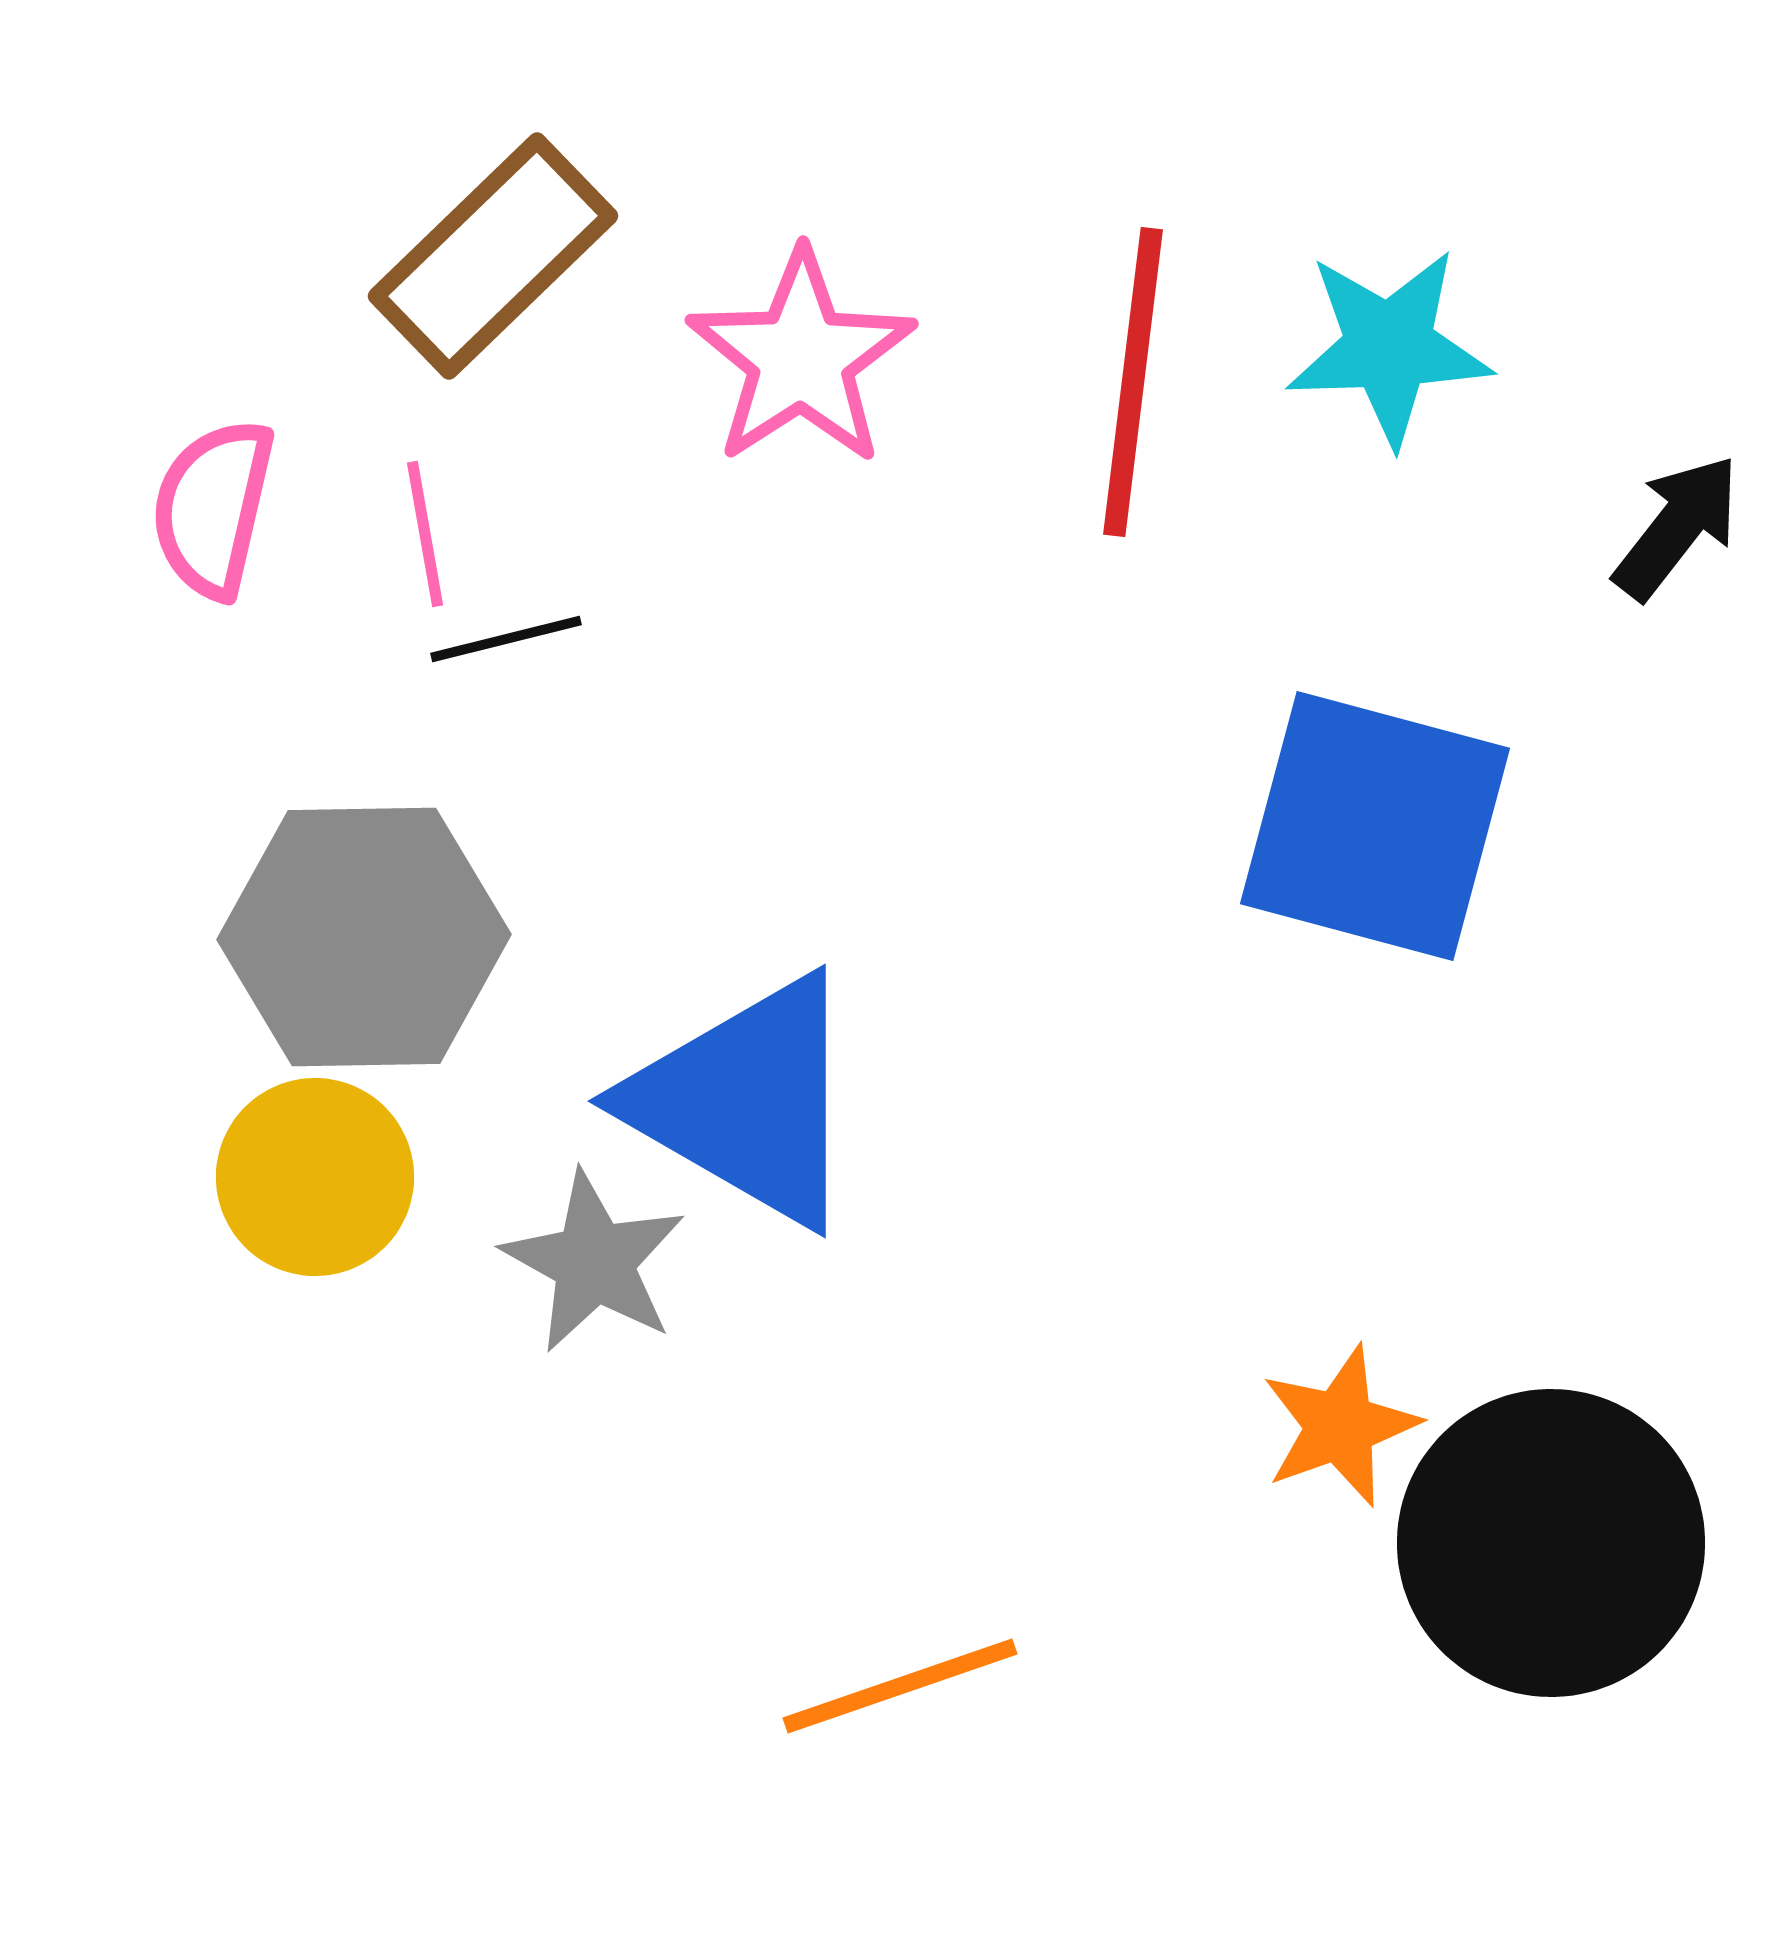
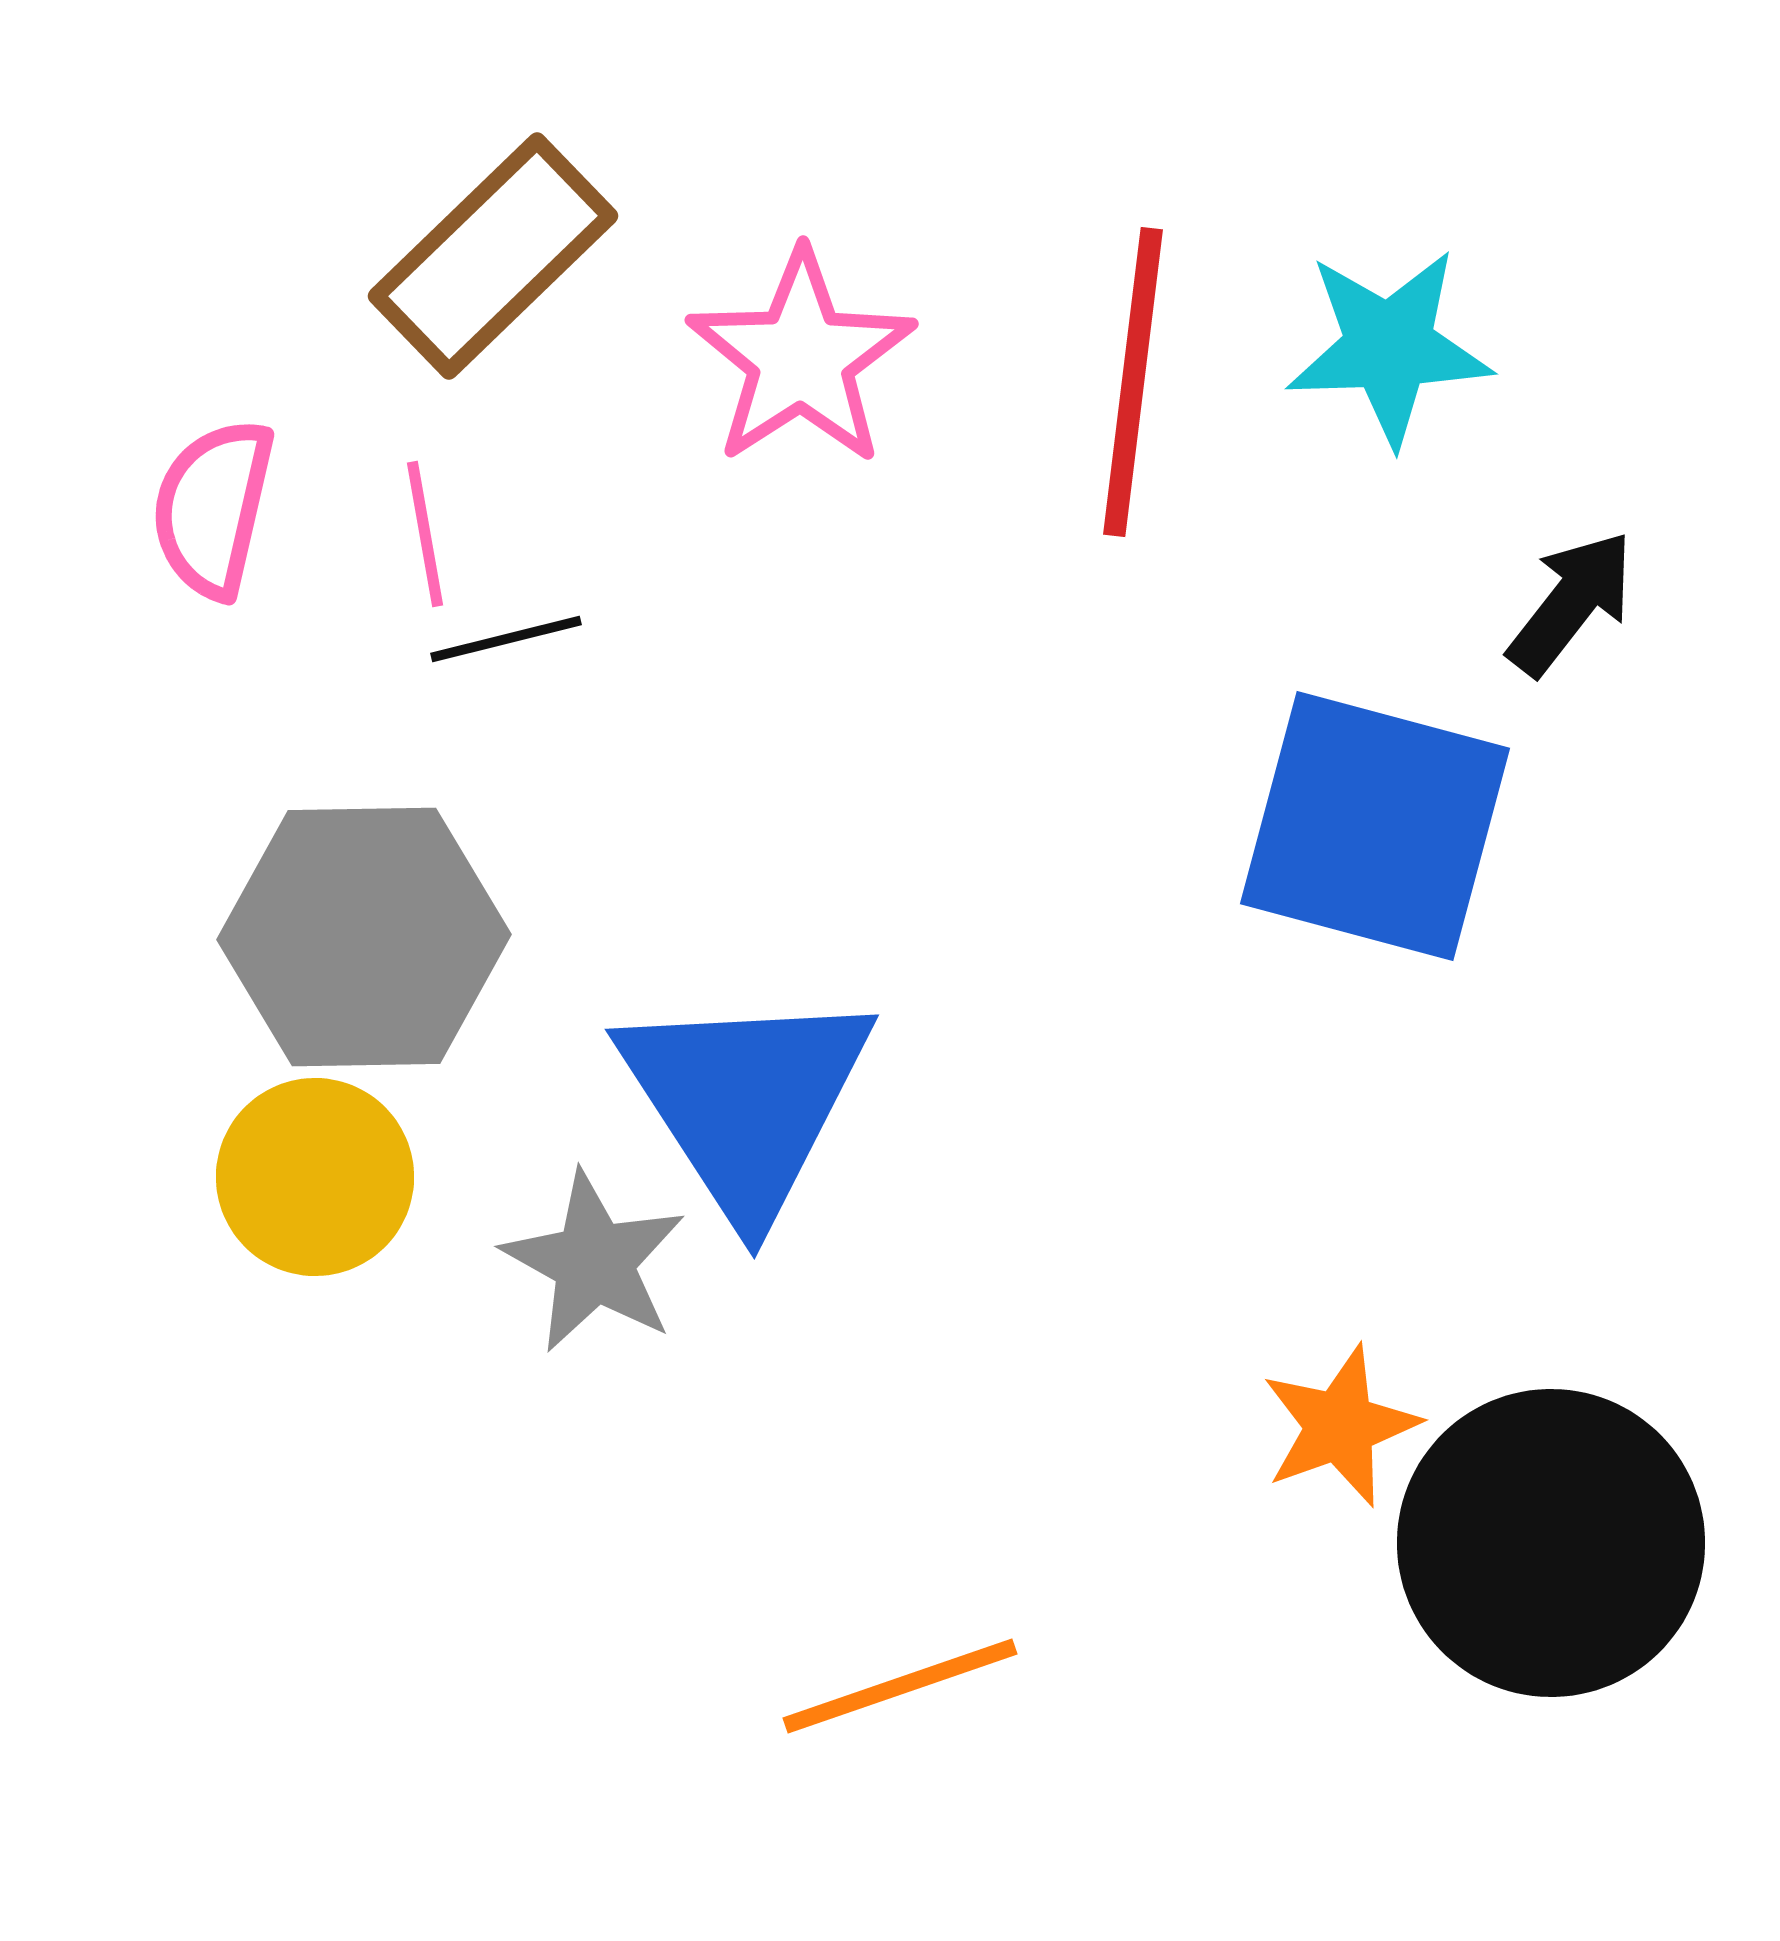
black arrow: moved 106 px left, 76 px down
blue triangle: rotated 27 degrees clockwise
